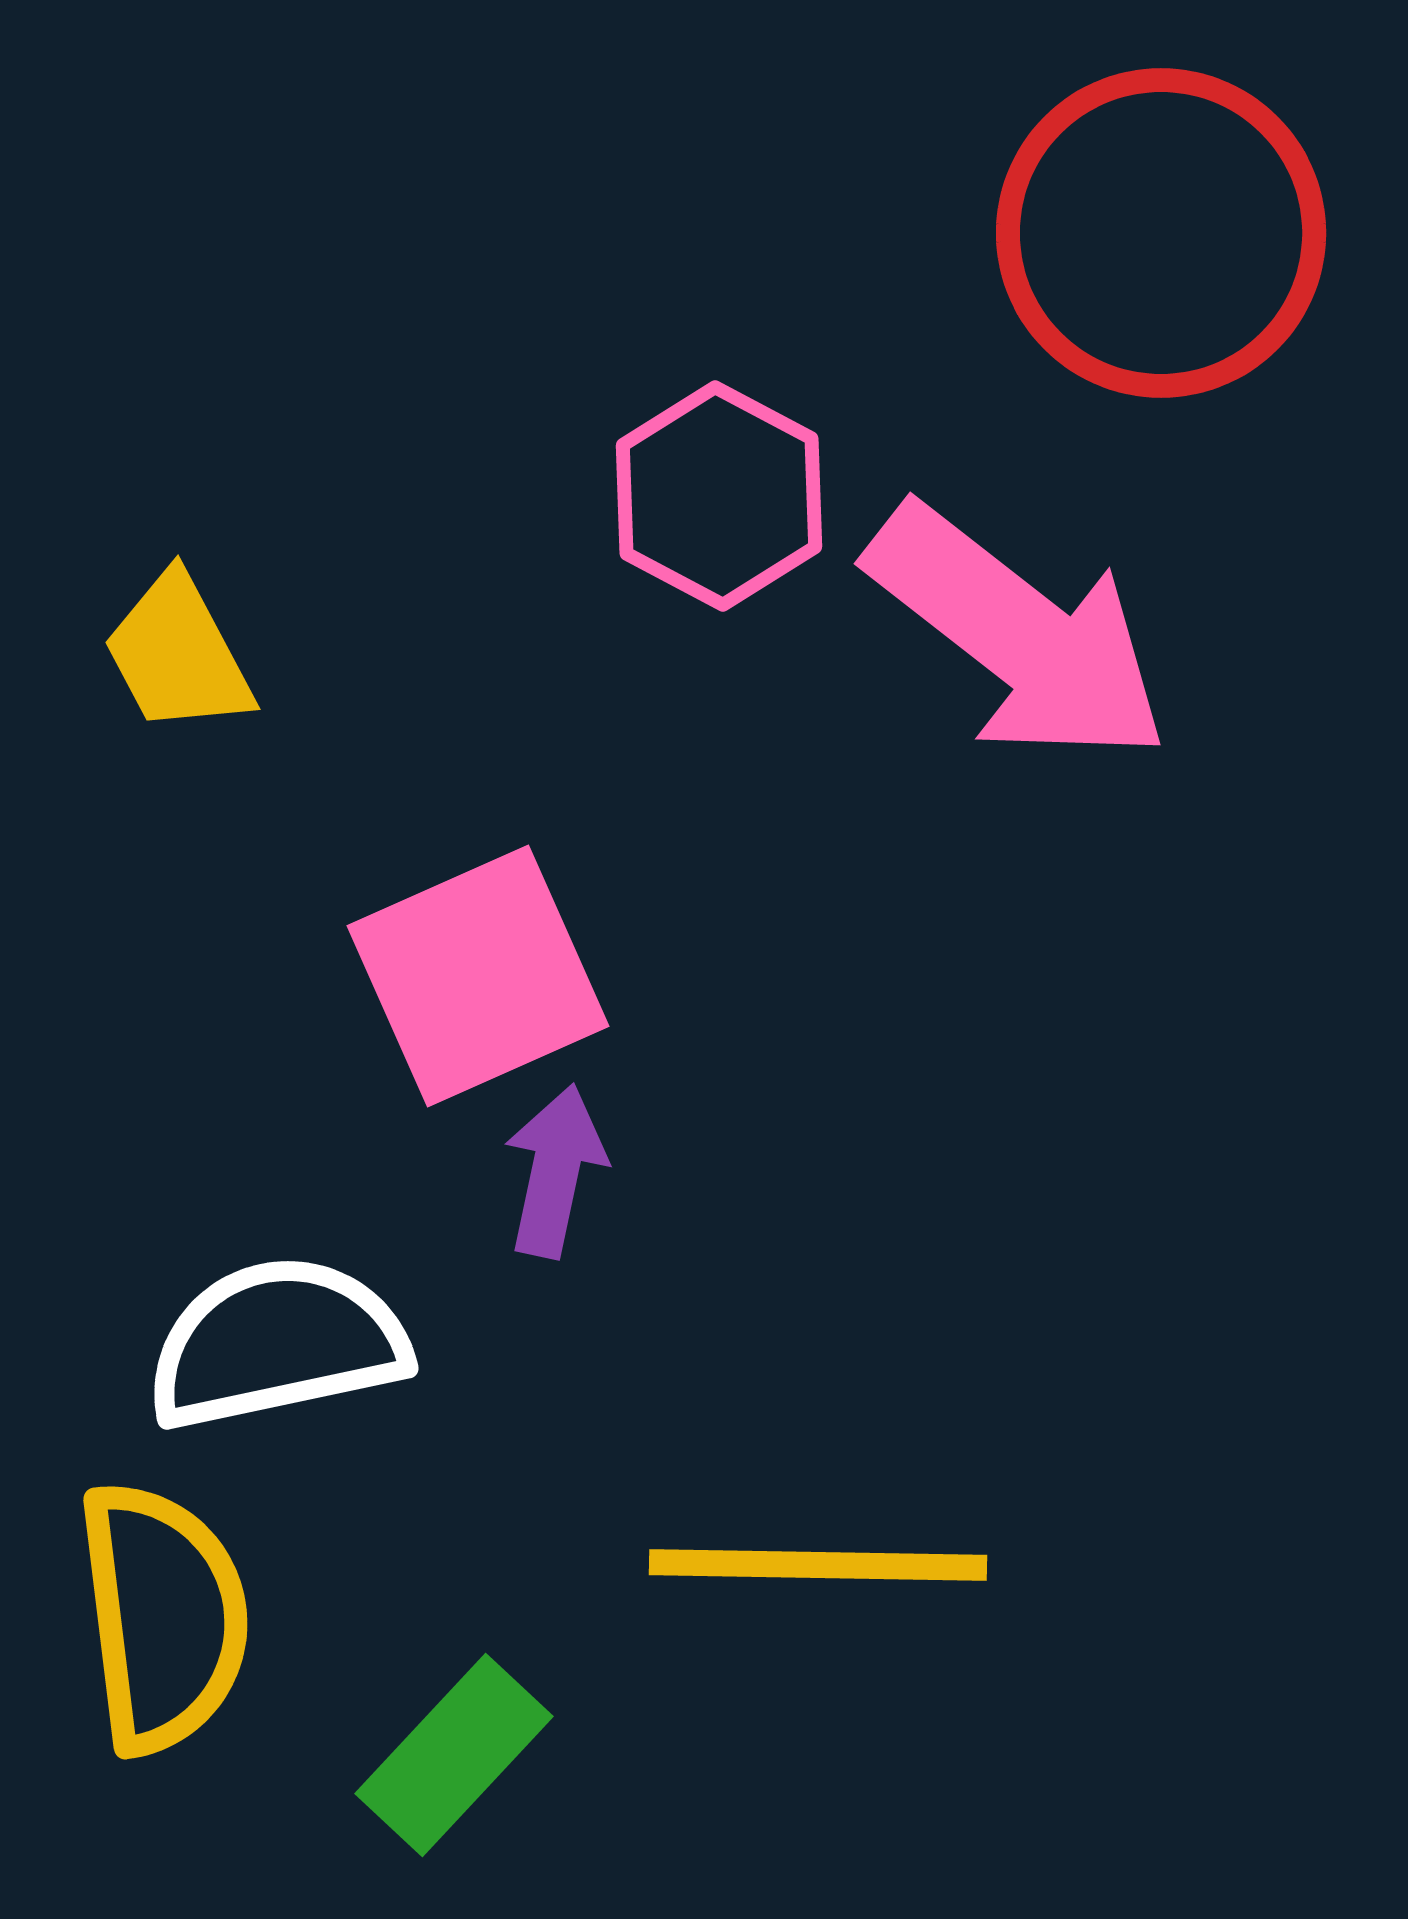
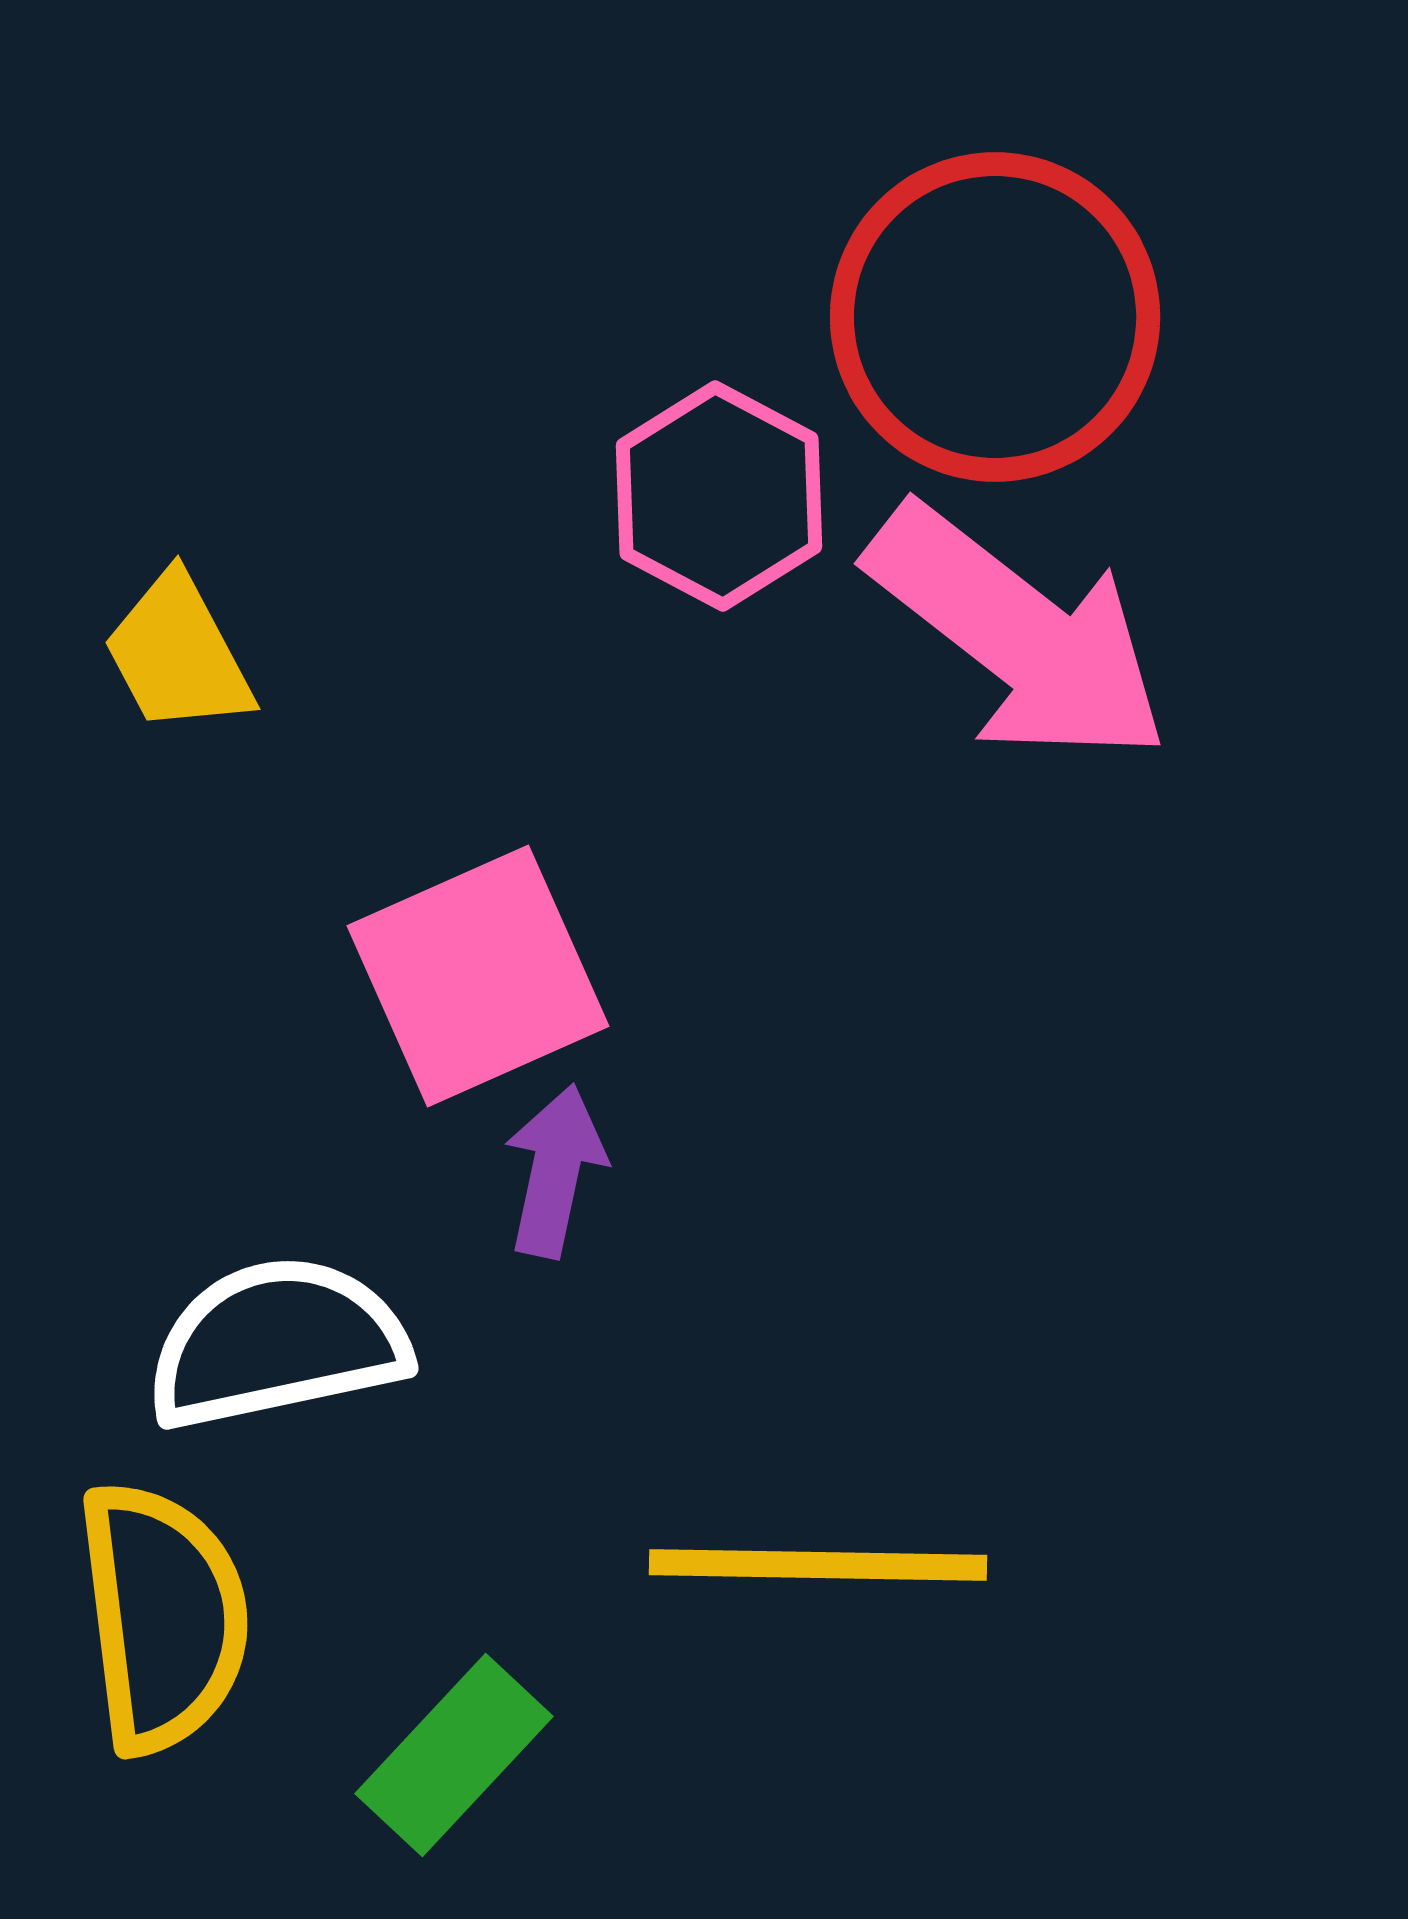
red circle: moved 166 px left, 84 px down
